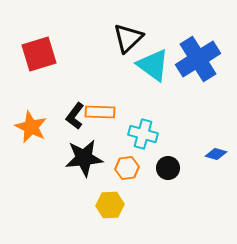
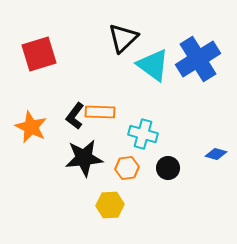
black triangle: moved 5 px left
